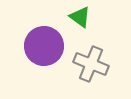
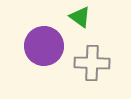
gray cross: moved 1 px right, 1 px up; rotated 20 degrees counterclockwise
